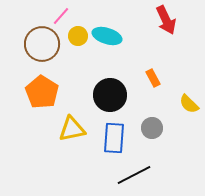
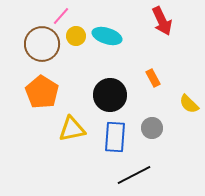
red arrow: moved 4 px left, 1 px down
yellow circle: moved 2 px left
blue rectangle: moved 1 px right, 1 px up
